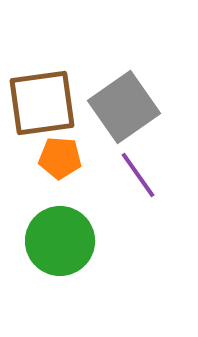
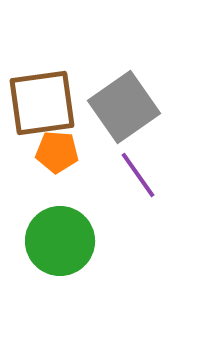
orange pentagon: moved 3 px left, 6 px up
